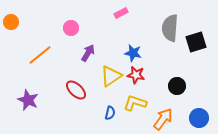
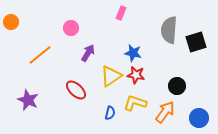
pink rectangle: rotated 40 degrees counterclockwise
gray semicircle: moved 1 px left, 2 px down
orange arrow: moved 2 px right, 7 px up
